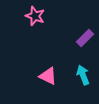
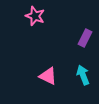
purple rectangle: rotated 18 degrees counterclockwise
